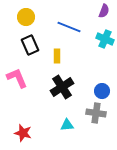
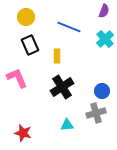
cyan cross: rotated 24 degrees clockwise
gray cross: rotated 24 degrees counterclockwise
